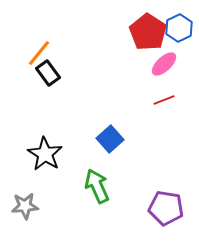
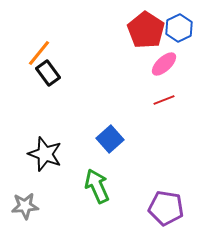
red pentagon: moved 2 px left, 2 px up
black star: rotated 12 degrees counterclockwise
